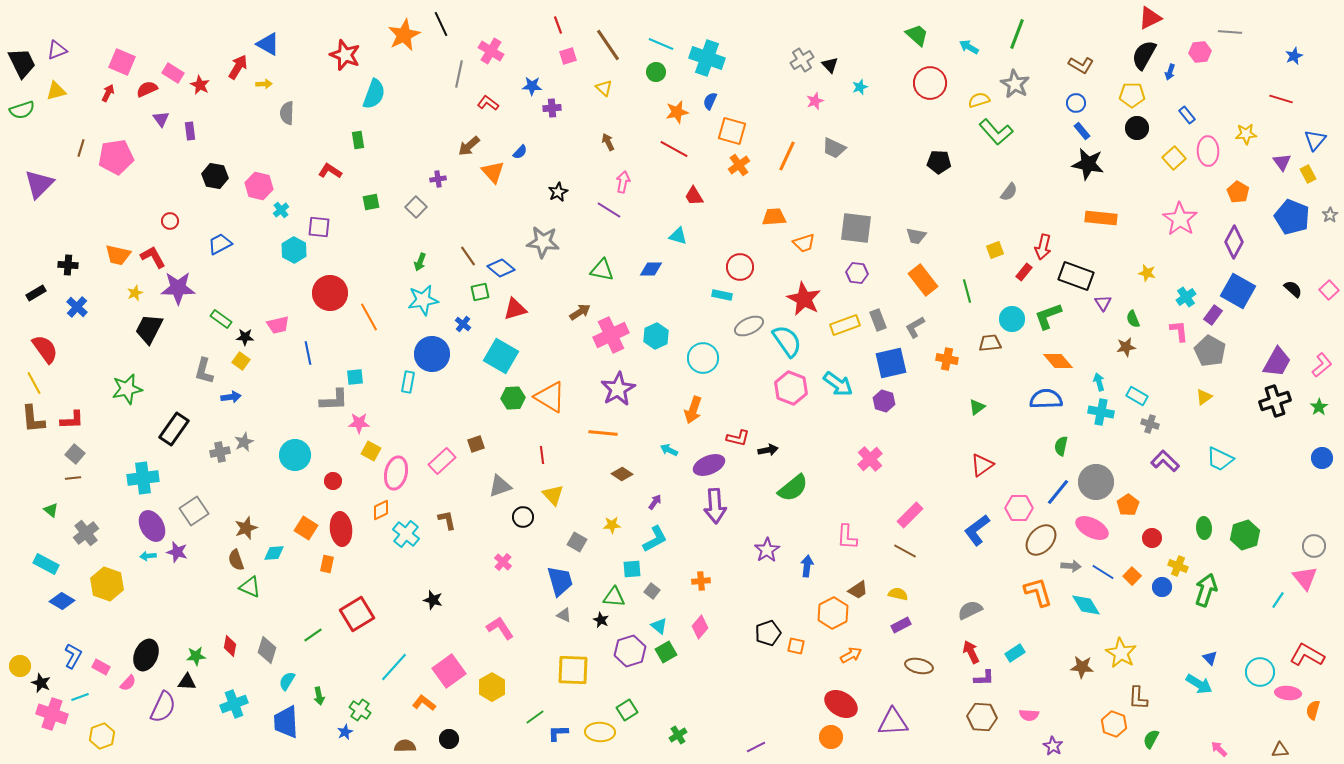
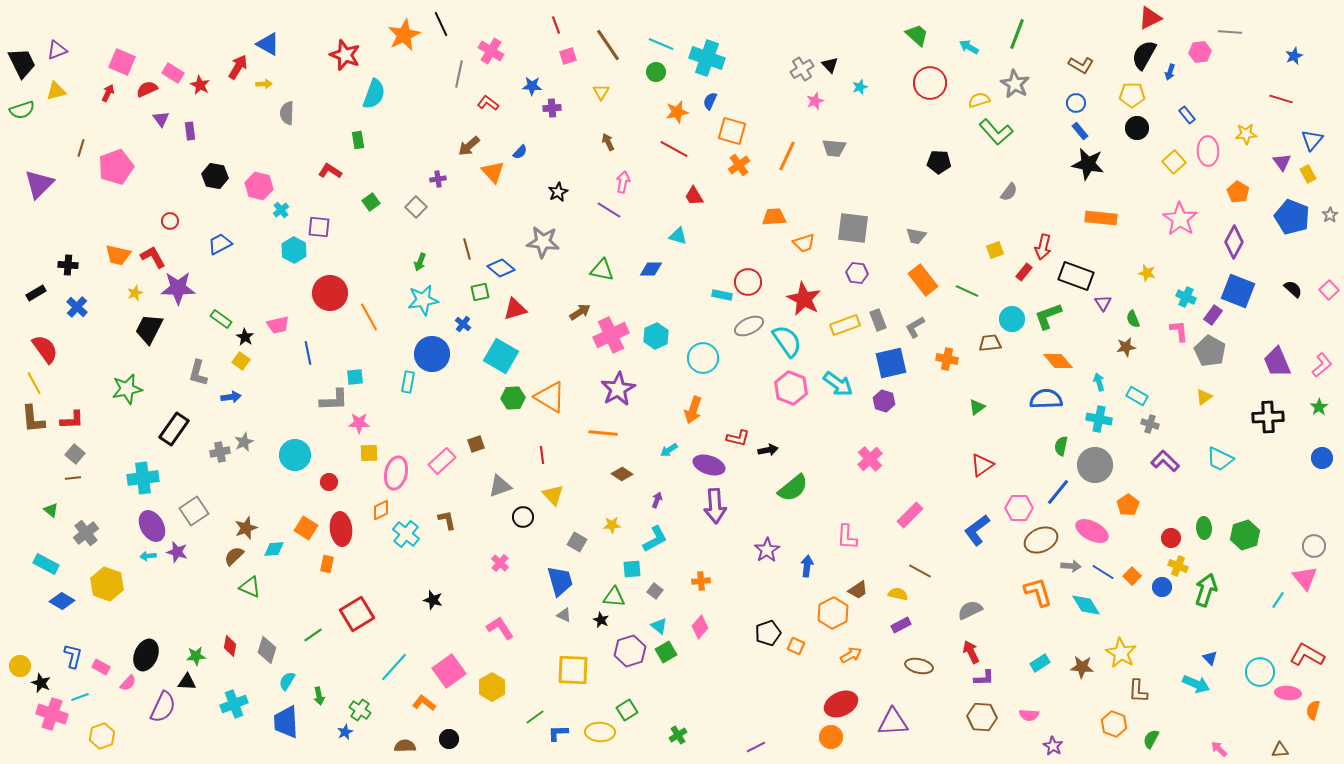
red line at (558, 25): moved 2 px left
gray cross at (802, 60): moved 9 px down
yellow triangle at (604, 88): moved 3 px left, 4 px down; rotated 18 degrees clockwise
blue rectangle at (1082, 131): moved 2 px left
blue triangle at (1315, 140): moved 3 px left
gray trapezoid at (834, 148): rotated 20 degrees counterclockwise
pink pentagon at (116, 157): moved 10 px down; rotated 12 degrees counterclockwise
yellow square at (1174, 158): moved 4 px down
green square at (371, 202): rotated 24 degrees counterclockwise
gray square at (856, 228): moved 3 px left
brown line at (468, 256): moved 1 px left, 7 px up; rotated 20 degrees clockwise
red circle at (740, 267): moved 8 px right, 15 px down
green line at (967, 291): rotated 50 degrees counterclockwise
blue square at (1238, 291): rotated 8 degrees counterclockwise
cyan cross at (1186, 297): rotated 30 degrees counterclockwise
black star at (245, 337): rotated 30 degrees clockwise
purple trapezoid at (1277, 362): rotated 128 degrees clockwise
gray L-shape at (204, 371): moved 6 px left, 2 px down
black cross at (1275, 401): moved 7 px left, 16 px down; rotated 16 degrees clockwise
cyan cross at (1101, 412): moved 2 px left, 7 px down
cyan arrow at (669, 450): rotated 60 degrees counterclockwise
yellow square at (371, 451): moved 2 px left, 2 px down; rotated 30 degrees counterclockwise
purple ellipse at (709, 465): rotated 40 degrees clockwise
red circle at (333, 481): moved 4 px left, 1 px down
gray circle at (1096, 482): moved 1 px left, 17 px up
purple arrow at (655, 502): moved 2 px right, 2 px up; rotated 14 degrees counterclockwise
pink ellipse at (1092, 528): moved 3 px down
red circle at (1152, 538): moved 19 px right
brown ellipse at (1041, 540): rotated 24 degrees clockwise
brown line at (905, 551): moved 15 px right, 20 px down
cyan diamond at (274, 553): moved 4 px up
brown semicircle at (236, 560): moved 2 px left, 4 px up; rotated 65 degrees clockwise
pink cross at (503, 562): moved 3 px left, 1 px down
gray square at (652, 591): moved 3 px right
orange square at (796, 646): rotated 12 degrees clockwise
cyan rectangle at (1015, 653): moved 25 px right, 10 px down
blue L-shape at (73, 656): rotated 15 degrees counterclockwise
cyan arrow at (1199, 684): moved 3 px left; rotated 8 degrees counterclockwise
brown L-shape at (1138, 698): moved 7 px up
red ellipse at (841, 704): rotated 56 degrees counterclockwise
